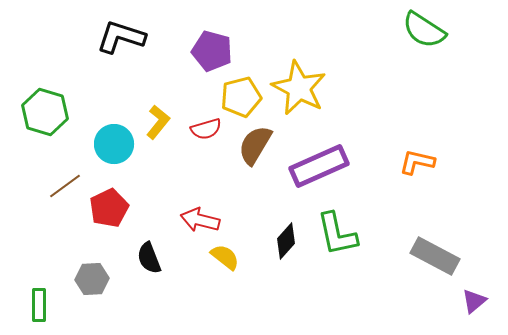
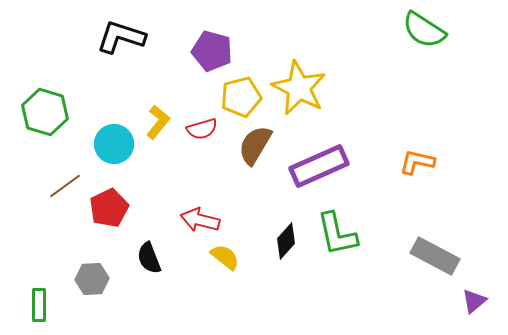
red semicircle: moved 4 px left
